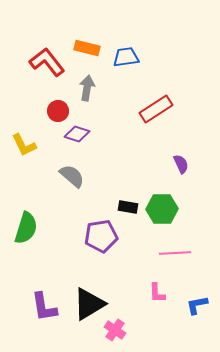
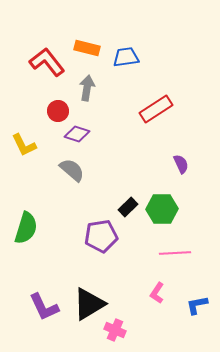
gray semicircle: moved 6 px up
black rectangle: rotated 54 degrees counterclockwise
pink L-shape: rotated 35 degrees clockwise
purple L-shape: rotated 16 degrees counterclockwise
pink cross: rotated 10 degrees counterclockwise
